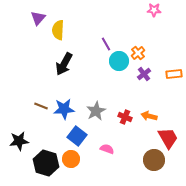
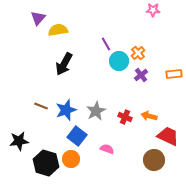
pink star: moved 1 px left
yellow semicircle: rotated 78 degrees clockwise
purple cross: moved 3 px left, 1 px down
blue star: moved 2 px right, 1 px down; rotated 15 degrees counterclockwise
red trapezoid: moved 2 px up; rotated 35 degrees counterclockwise
